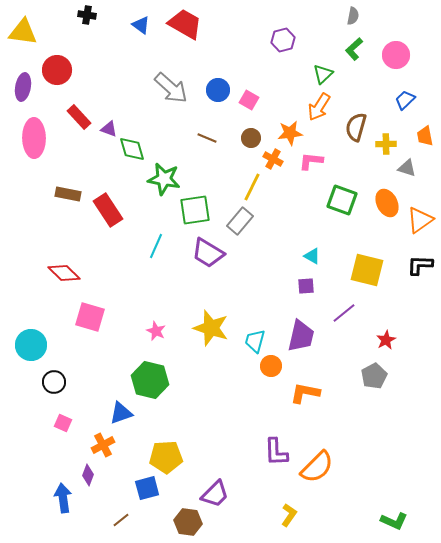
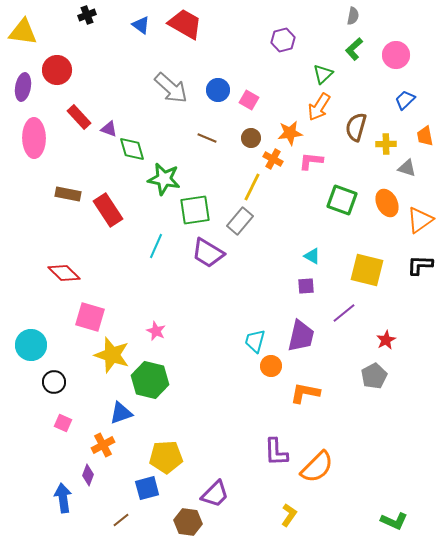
black cross at (87, 15): rotated 30 degrees counterclockwise
yellow star at (211, 328): moved 99 px left, 27 px down
